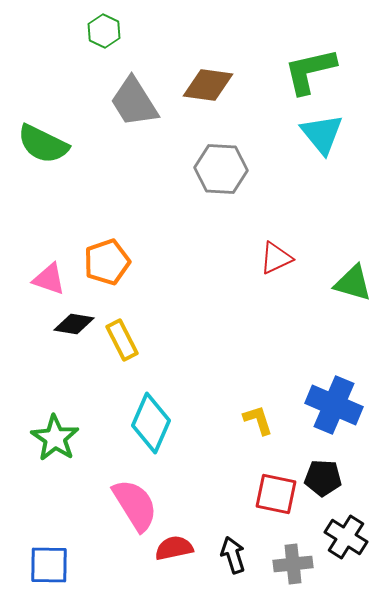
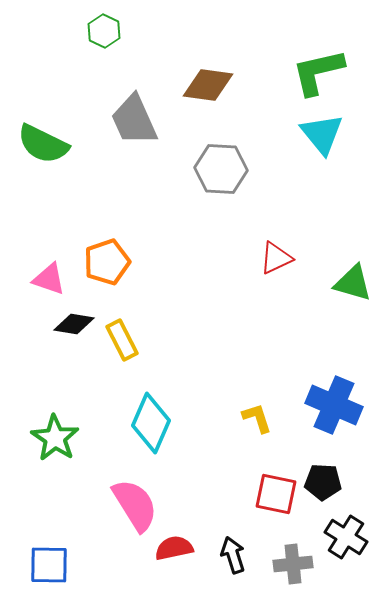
green L-shape: moved 8 px right, 1 px down
gray trapezoid: moved 18 px down; rotated 8 degrees clockwise
yellow L-shape: moved 1 px left, 2 px up
black pentagon: moved 4 px down
